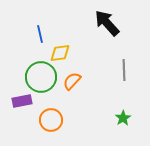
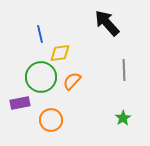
purple rectangle: moved 2 px left, 2 px down
